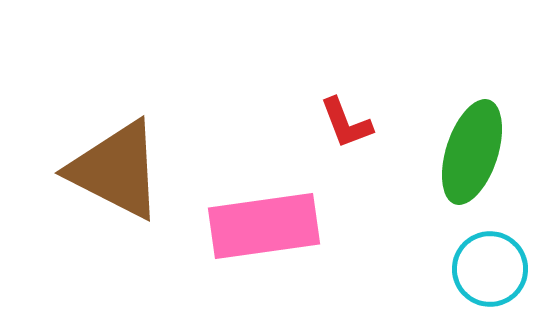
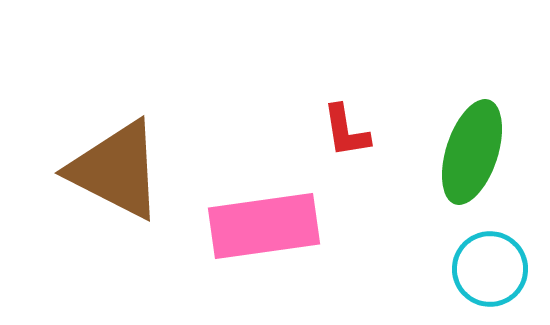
red L-shape: moved 8 px down; rotated 12 degrees clockwise
